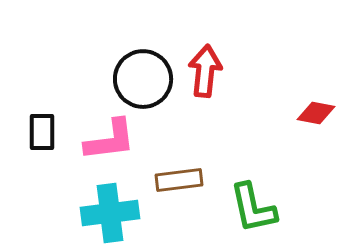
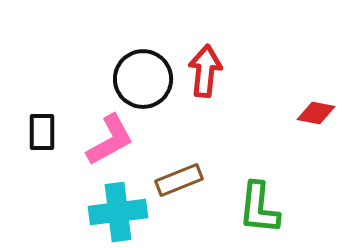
pink L-shape: rotated 22 degrees counterclockwise
brown rectangle: rotated 15 degrees counterclockwise
green L-shape: moved 6 px right; rotated 18 degrees clockwise
cyan cross: moved 8 px right, 1 px up
